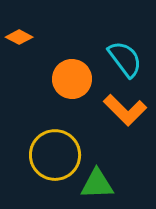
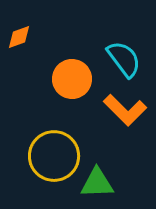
orange diamond: rotated 48 degrees counterclockwise
cyan semicircle: moved 1 px left
yellow circle: moved 1 px left, 1 px down
green triangle: moved 1 px up
